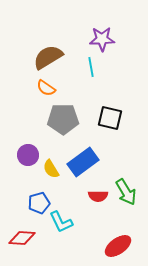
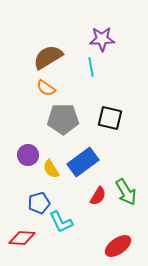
red semicircle: rotated 60 degrees counterclockwise
